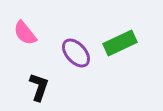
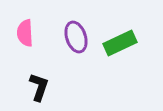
pink semicircle: rotated 36 degrees clockwise
purple ellipse: moved 16 px up; rotated 24 degrees clockwise
